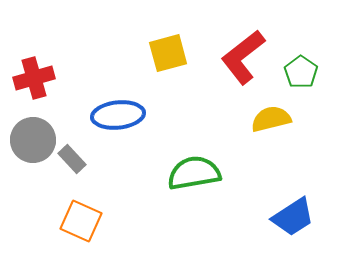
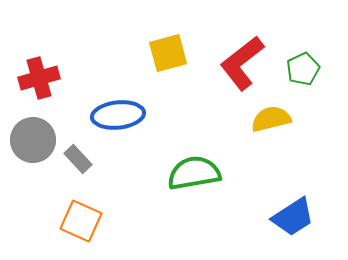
red L-shape: moved 1 px left, 6 px down
green pentagon: moved 2 px right, 3 px up; rotated 12 degrees clockwise
red cross: moved 5 px right
gray rectangle: moved 6 px right
